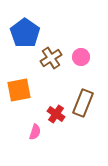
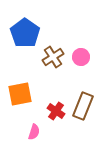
brown cross: moved 2 px right, 1 px up
orange square: moved 1 px right, 4 px down
brown rectangle: moved 3 px down
red cross: moved 3 px up
pink semicircle: moved 1 px left
